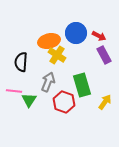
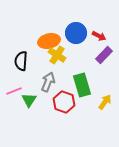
purple rectangle: rotated 72 degrees clockwise
black semicircle: moved 1 px up
pink line: rotated 28 degrees counterclockwise
